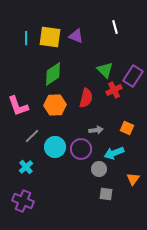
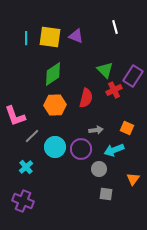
pink L-shape: moved 3 px left, 10 px down
cyan arrow: moved 3 px up
